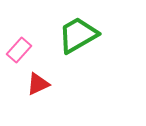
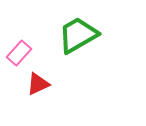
pink rectangle: moved 3 px down
